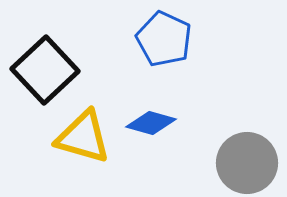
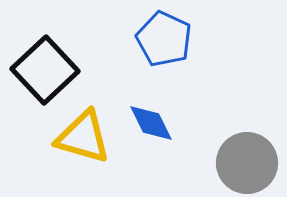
blue diamond: rotated 48 degrees clockwise
